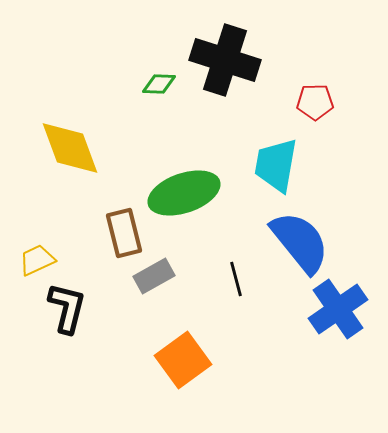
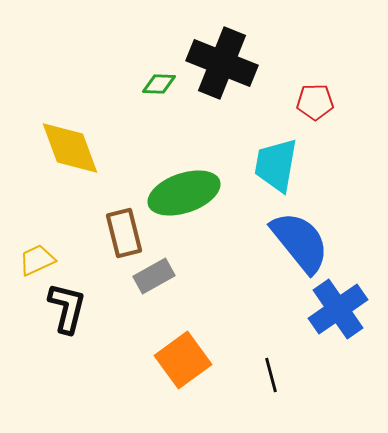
black cross: moved 3 px left, 3 px down; rotated 4 degrees clockwise
black line: moved 35 px right, 96 px down
